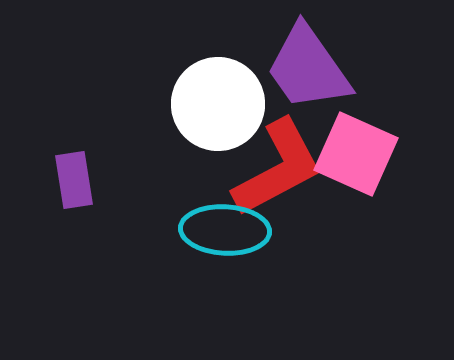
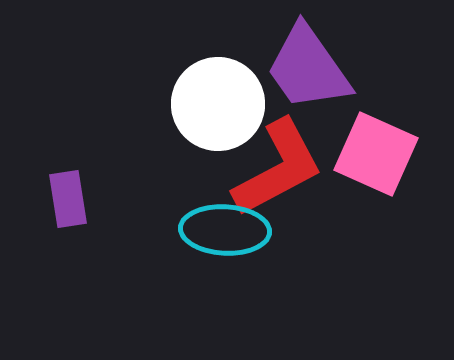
pink square: moved 20 px right
purple rectangle: moved 6 px left, 19 px down
